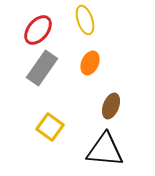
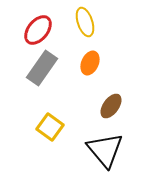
yellow ellipse: moved 2 px down
brown ellipse: rotated 15 degrees clockwise
black triangle: rotated 45 degrees clockwise
